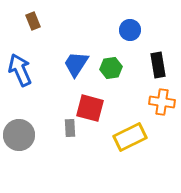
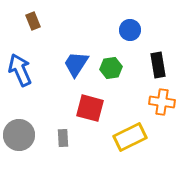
gray rectangle: moved 7 px left, 10 px down
